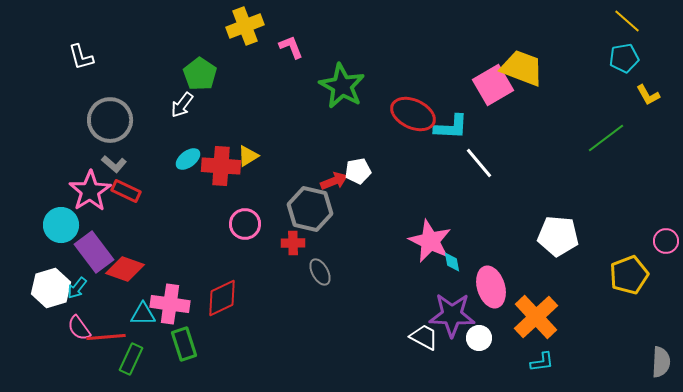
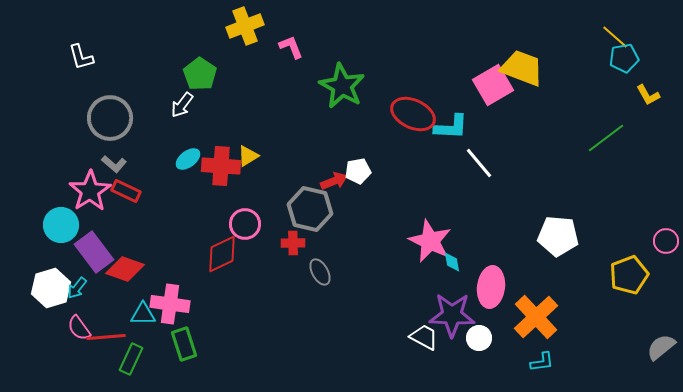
yellow line at (627, 21): moved 12 px left, 16 px down
gray circle at (110, 120): moved 2 px up
pink ellipse at (491, 287): rotated 24 degrees clockwise
red diamond at (222, 298): moved 44 px up
gray semicircle at (661, 362): moved 15 px up; rotated 132 degrees counterclockwise
